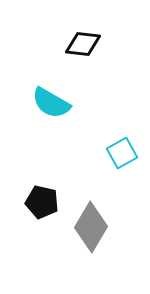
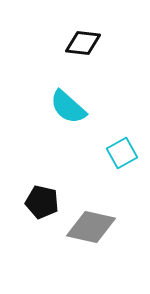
black diamond: moved 1 px up
cyan semicircle: moved 17 px right, 4 px down; rotated 12 degrees clockwise
gray diamond: rotated 72 degrees clockwise
